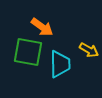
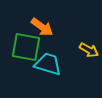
green square: moved 2 px left, 5 px up
cyan trapezoid: moved 12 px left; rotated 72 degrees counterclockwise
